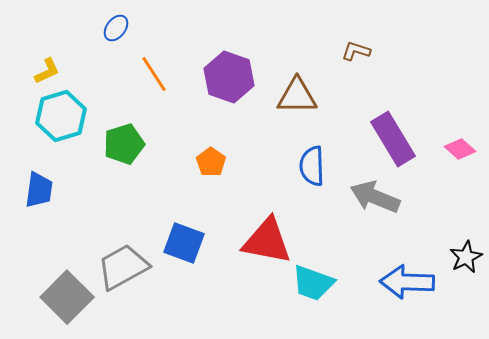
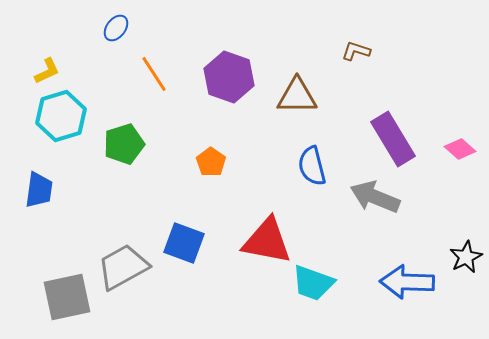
blue semicircle: rotated 12 degrees counterclockwise
gray square: rotated 33 degrees clockwise
